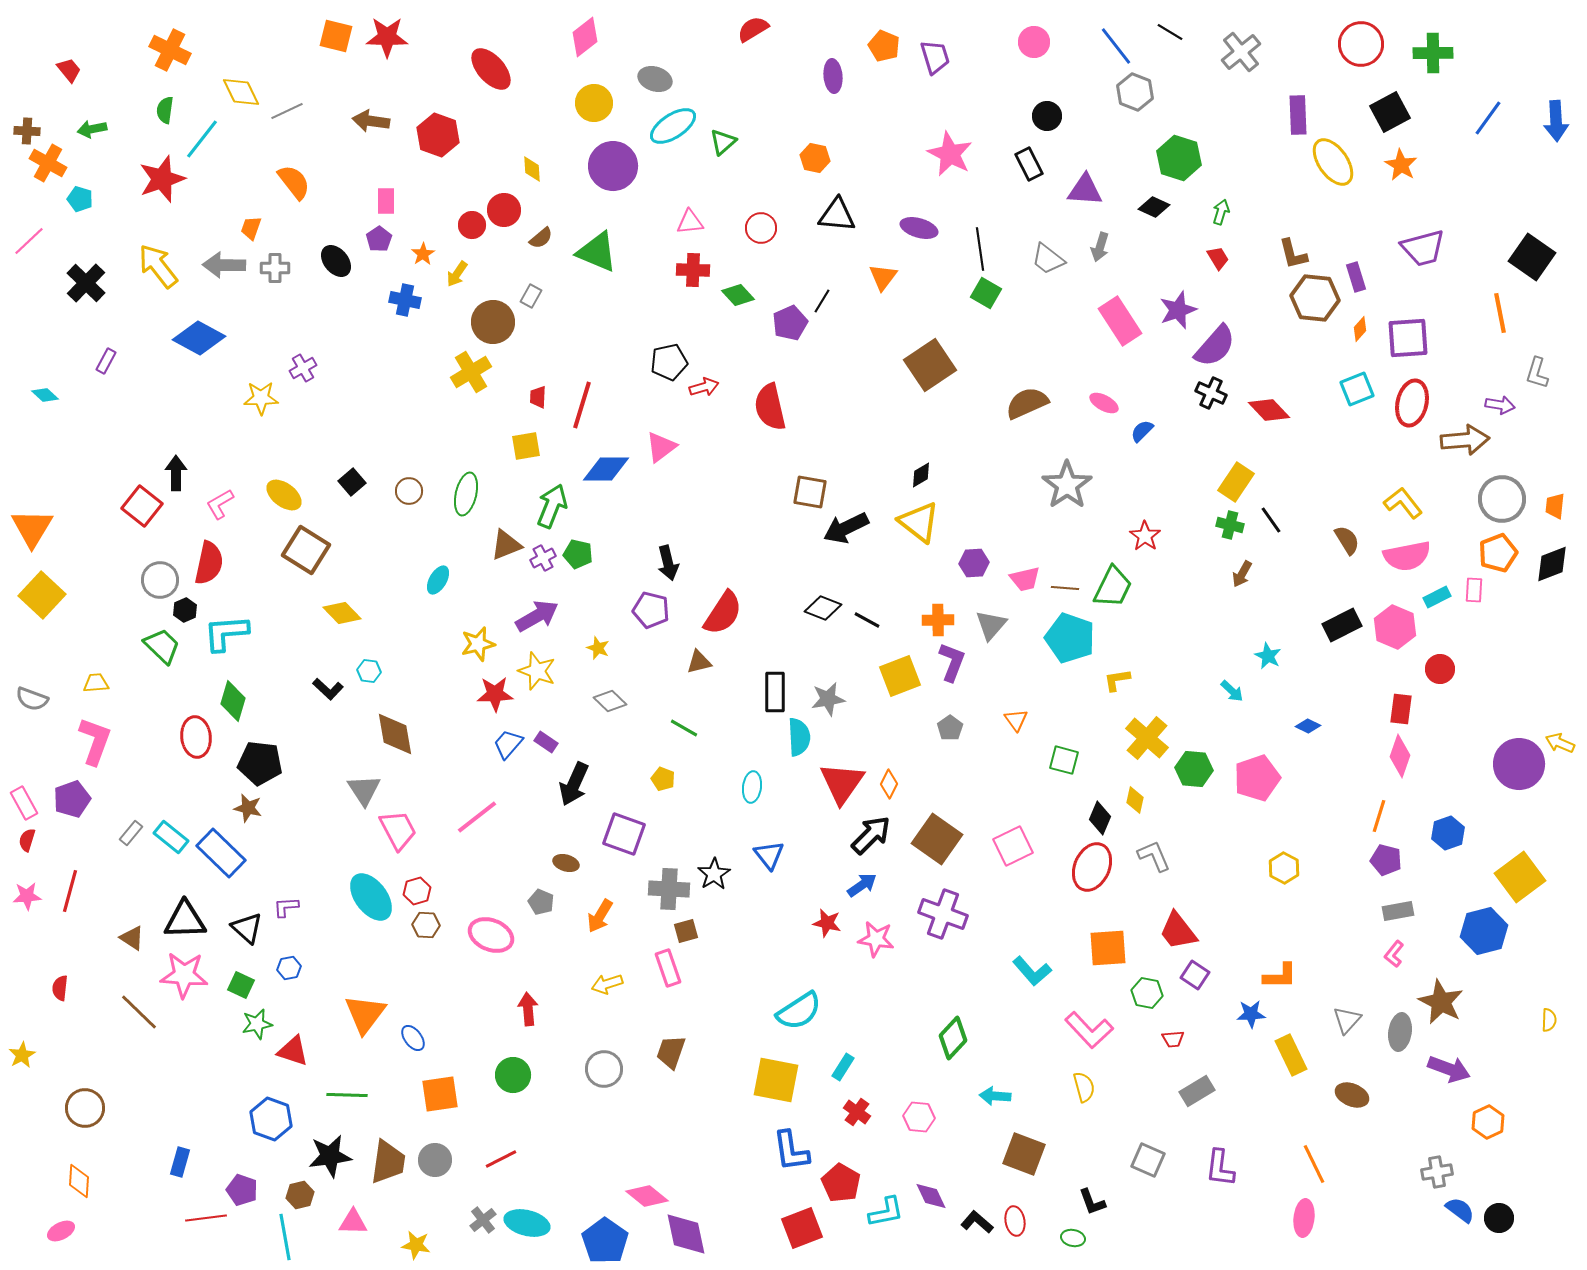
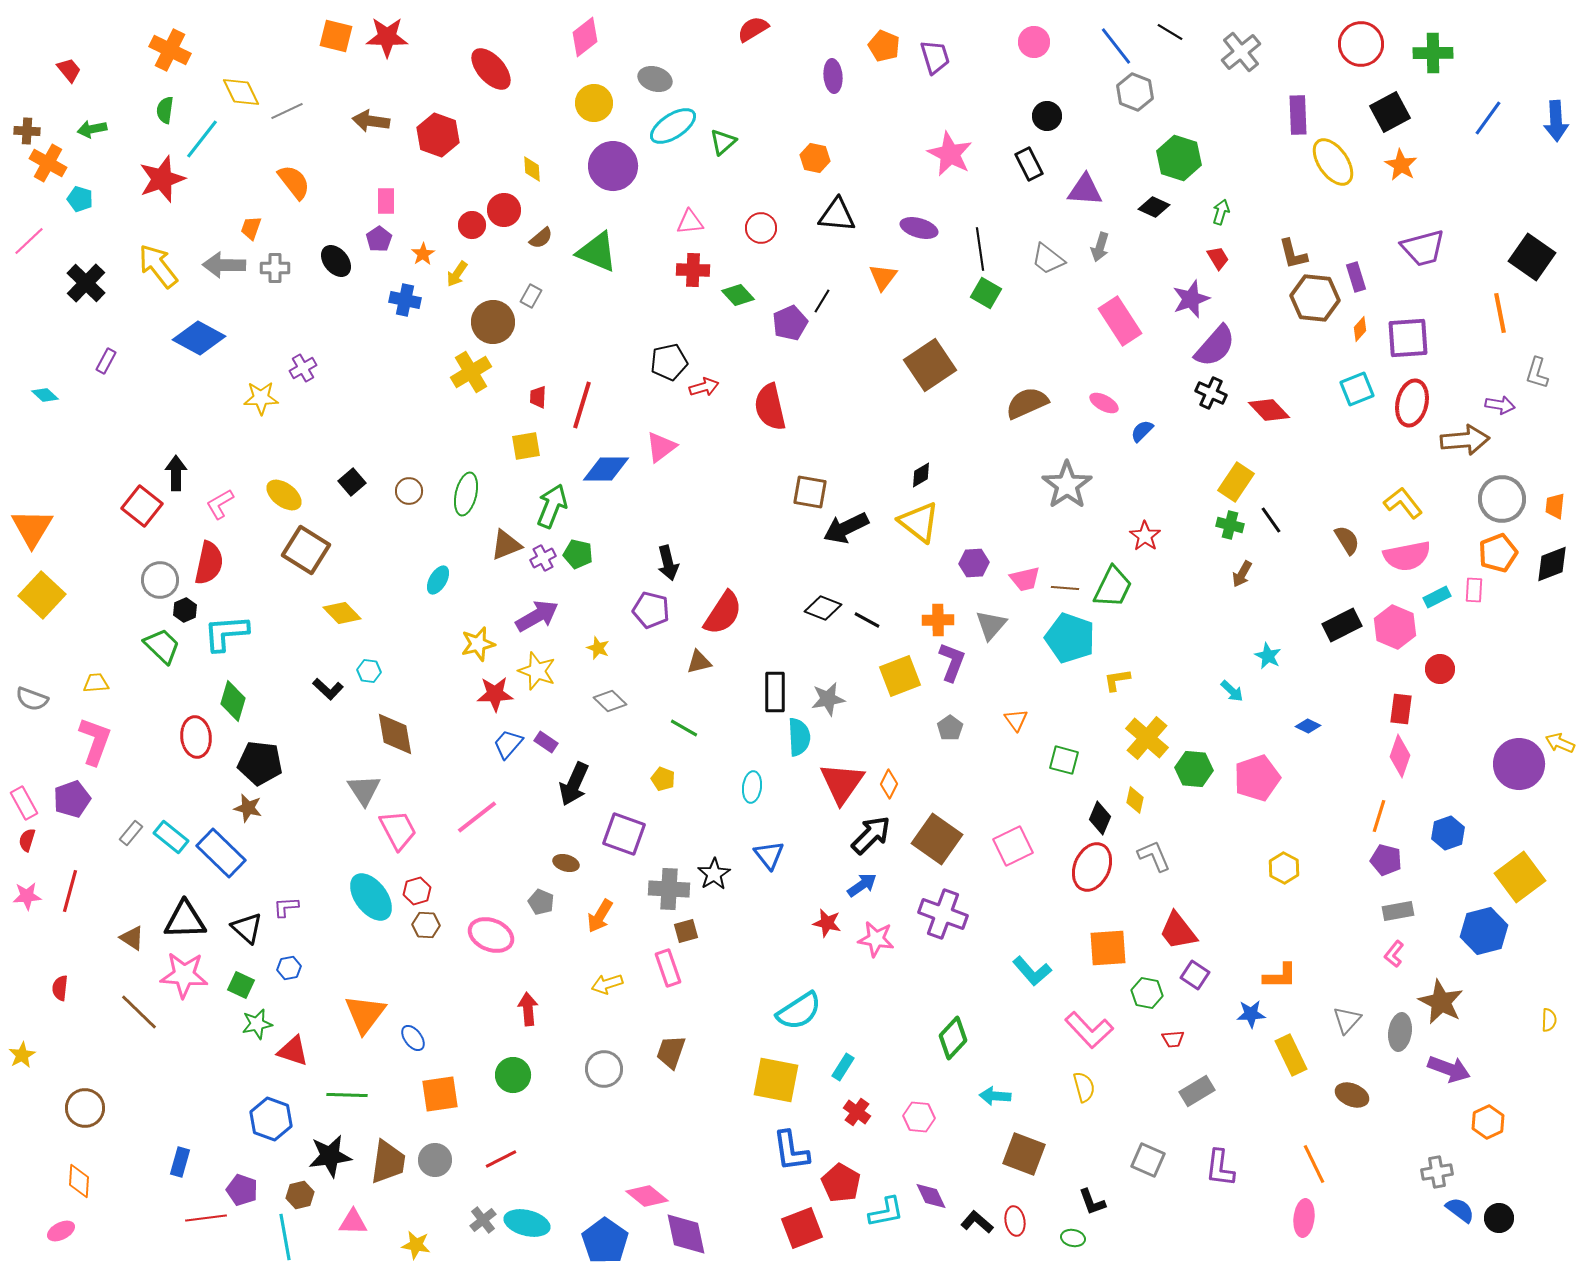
purple star at (1178, 310): moved 13 px right, 11 px up
